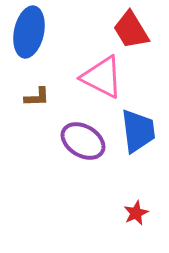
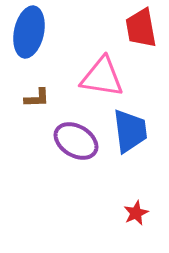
red trapezoid: moved 10 px right, 2 px up; rotated 21 degrees clockwise
pink triangle: rotated 18 degrees counterclockwise
brown L-shape: moved 1 px down
blue trapezoid: moved 8 px left
purple ellipse: moved 7 px left
